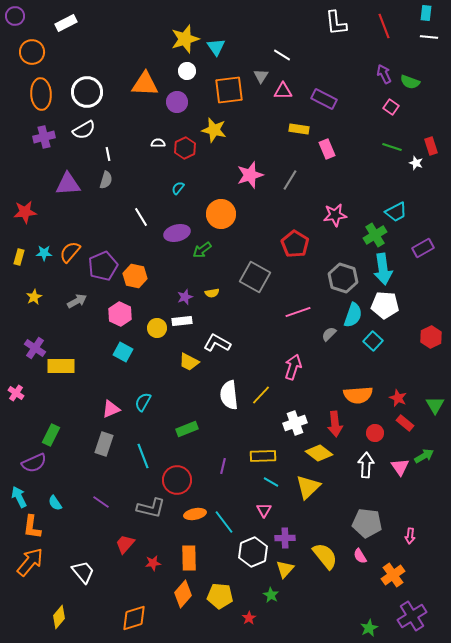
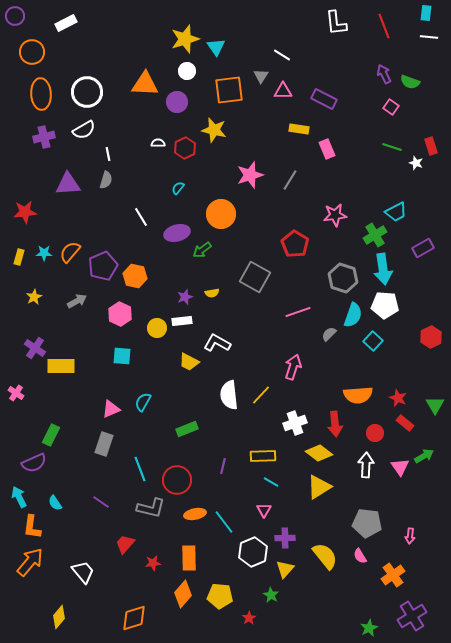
cyan square at (123, 352): moved 1 px left, 4 px down; rotated 24 degrees counterclockwise
cyan line at (143, 456): moved 3 px left, 13 px down
yellow triangle at (308, 487): moved 11 px right; rotated 12 degrees clockwise
